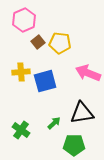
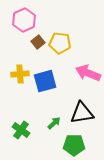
yellow cross: moved 1 px left, 2 px down
